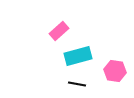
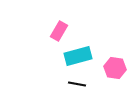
pink rectangle: rotated 18 degrees counterclockwise
pink hexagon: moved 3 px up
